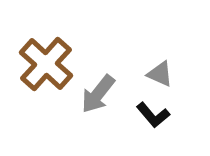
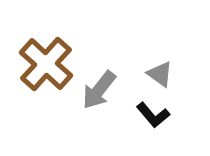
gray triangle: rotated 12 degrees clockwise
gray arrow: moved 1 px right, 4 px up
